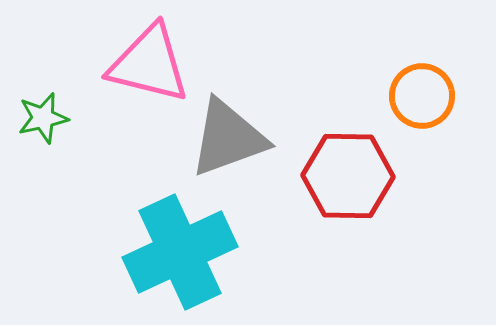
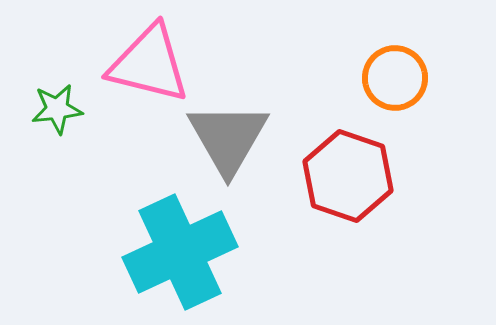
orange circle: moved 27 px left, 18 px up
green star: moved 14 px right, 9 px up; rotated 6 degrees clockwise
gray triangle: rotated 40 degrees counterclockwise
red hexagon: rotated 18 degrees clockwise
